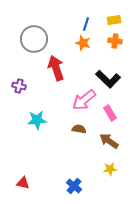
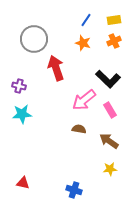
blue line: moved 4 px up; rotated 16 degrees clockwise
orange cross: moved 1 px left; rotated 32 degrees counterclockwise
pink rectangle: moved 3 px up
cyan star: moved 15 px left, 6 px up
blue cross: moved 4 px down; rotated 21 degrees counterclockwise
